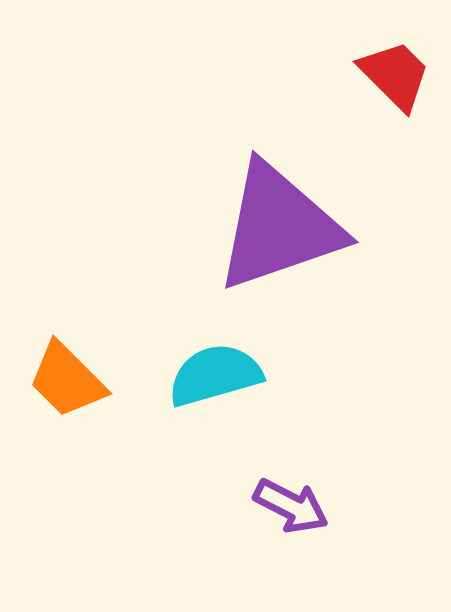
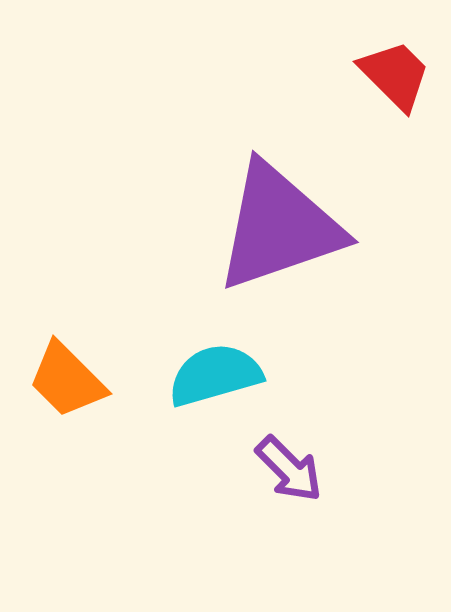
purple arrow: moved 2 px left, 37 px up; rotated 18 degrees clockwise
